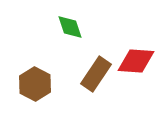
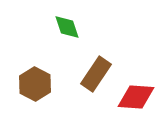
green diamond: moved 3 px left
red diamond: moved 36 px down
